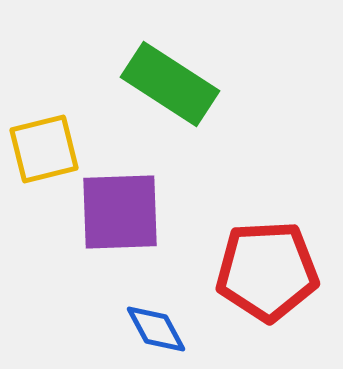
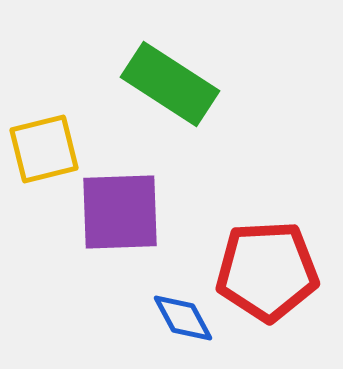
blue diamond: moved 27 px right, 11 px up
